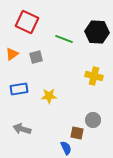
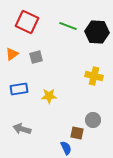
green line: moved 4 px right, 13 px up
